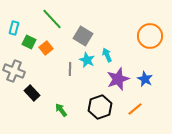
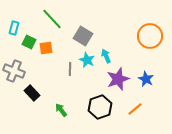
orange square: rotated 32 degrees clockwise
cyan arrow: moved 1 px left, 1 px down
blue star: moved 1 px right
